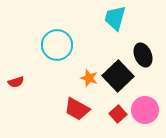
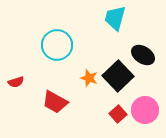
black ellipse: rotated 35 degrees counterclockwise
red trapezoid: moved 22 px left, 7 px up
